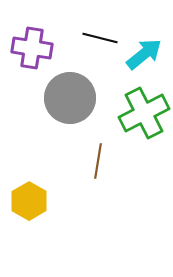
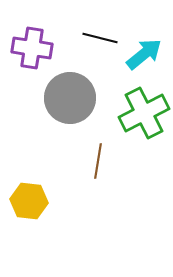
yellow hexagon: rotated 24 degrees counterclockwise
